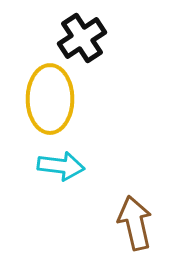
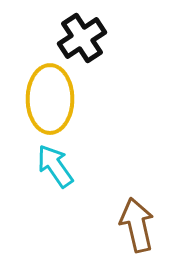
cyan arrow: moved 6 px left; rotated 132 degrees counterclockwise
brown arrow: moved 2 px right, 2 px down
